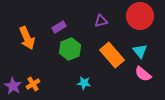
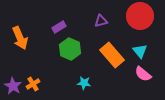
orange arrow: moved 7 px left
green hexagon: rotated 15 degrees counterclockwise
